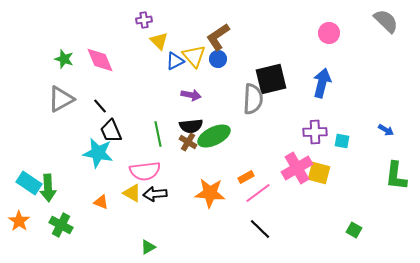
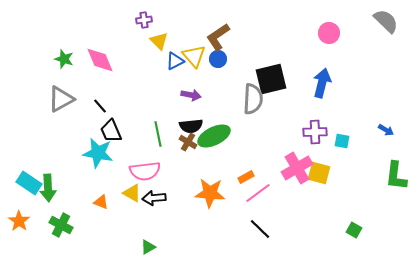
black arrow at (155, 194): moved 1 px left, 4 px down
